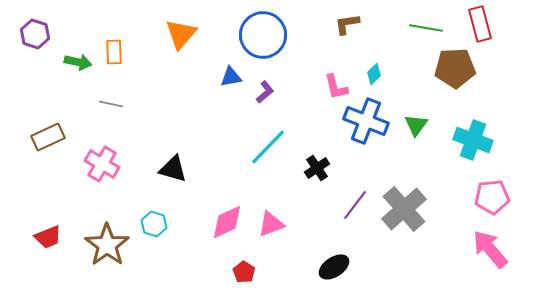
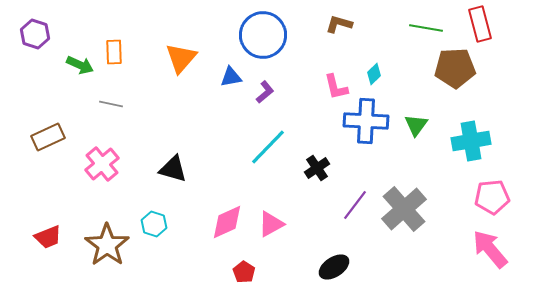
brown L-shape: moved 8 px left; rotated 24 degrees clockwise
orange triangle: moved 24 px down
green arrow: moved 2 px right, 3 px down; rotated 12 degrees clockwise
blue cross: rotated 18 degrees counterclockwise
cyan cross: moved 2 px left, 1 px down; rotated 30 degrees counterclockwise
pink cross: rotated 20 degrees clockwise
pink triangle: rotated 8 degrees counterclockwise
